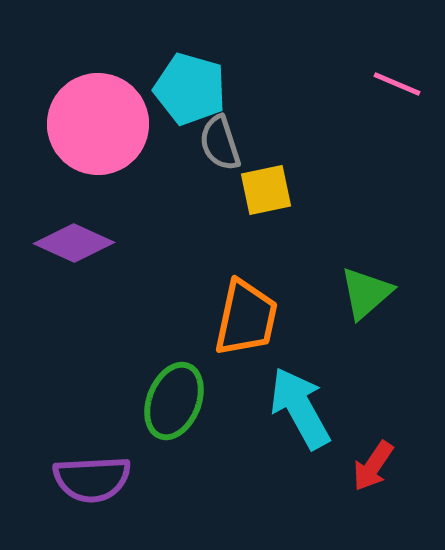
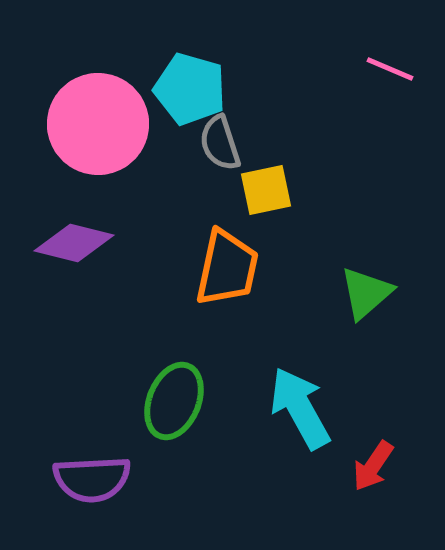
pink line: moved 7 px left, 15 px up
purple diamond: rotated 10 degrees counterclockwise
orange trapezoid: moved 19 px left, 50 px up
